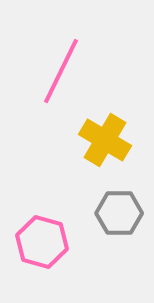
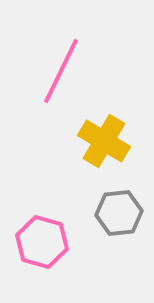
yellow cross: moved 1 px left, 1 px down
gray hexagon: rotated 6 degrees counterclockwise
